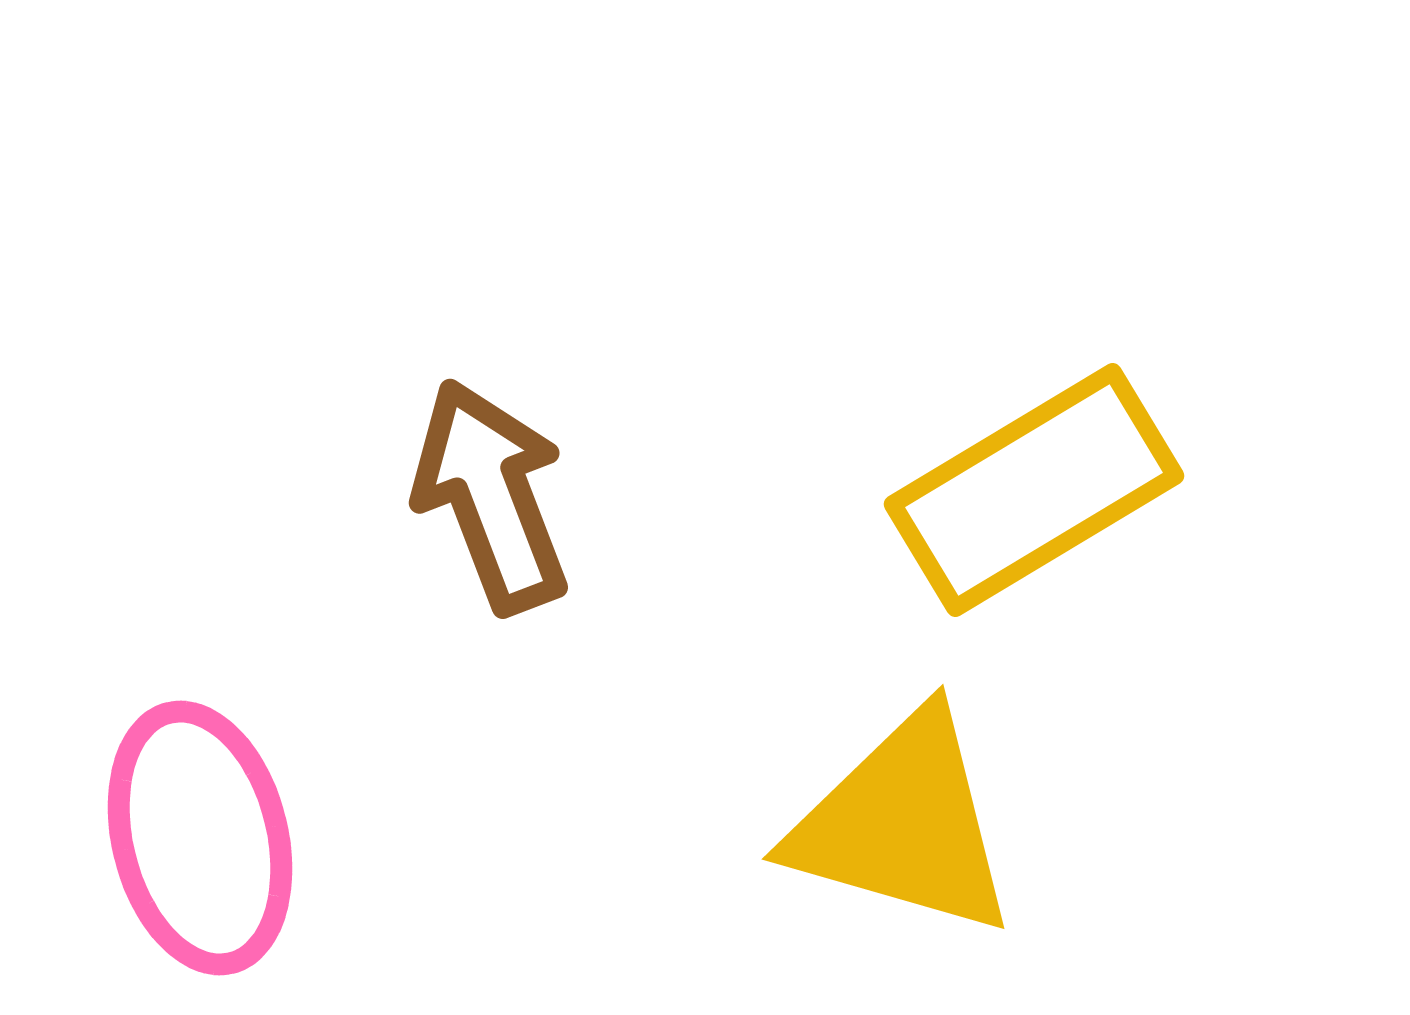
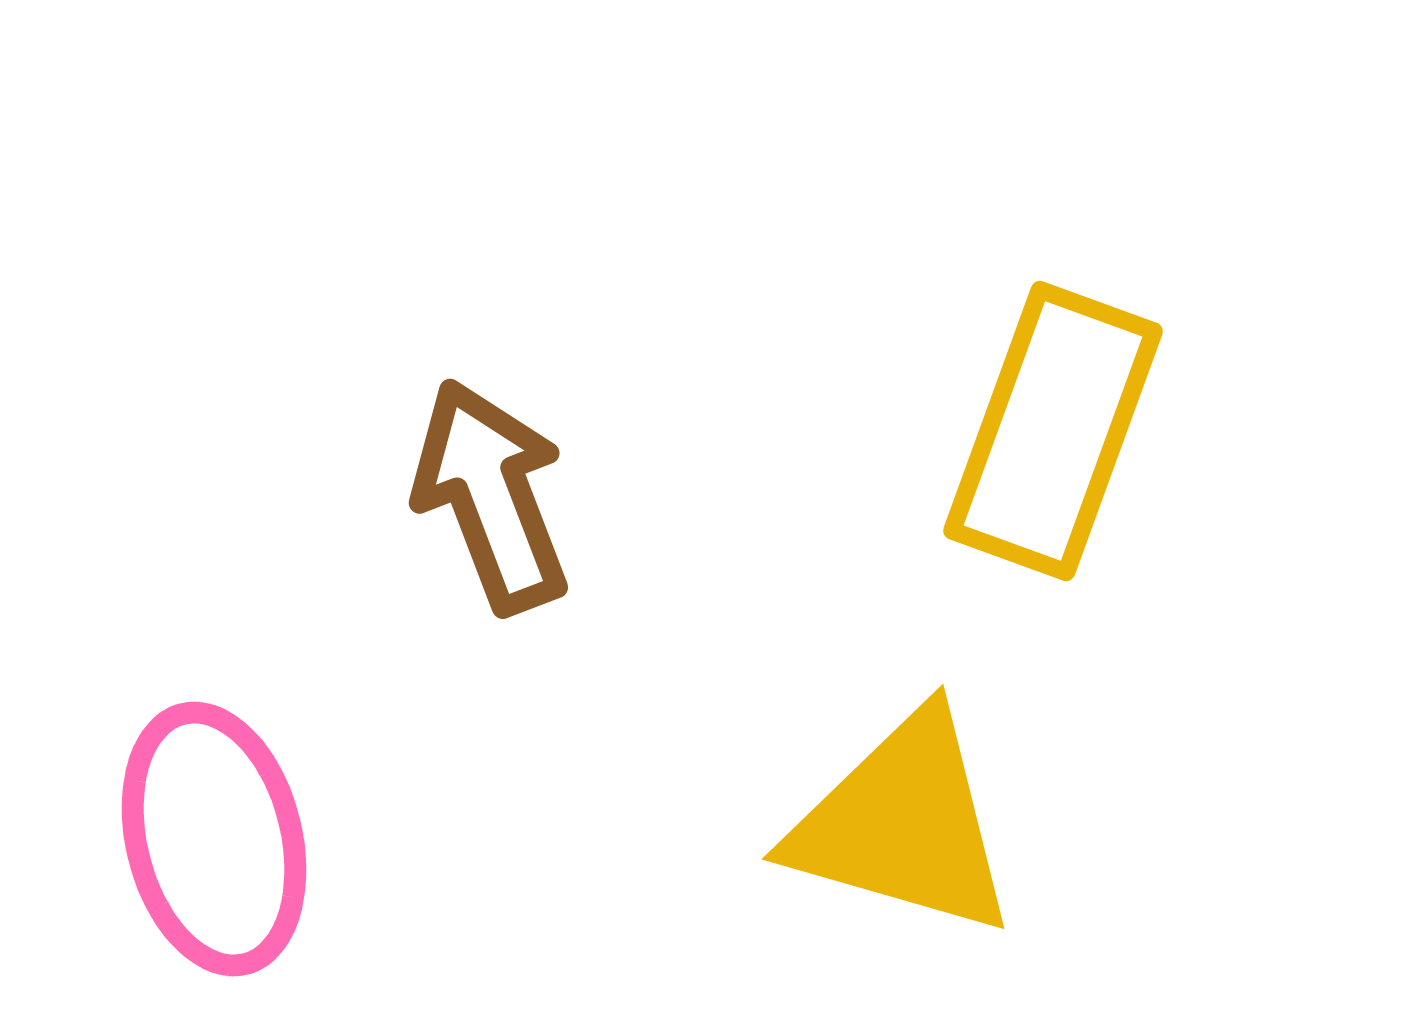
yellow rectangle: moved 19 px right, 59 px up; rotated 39 degrees counterclockwise
pink ellipse: moved 14 px right, 1 px down
